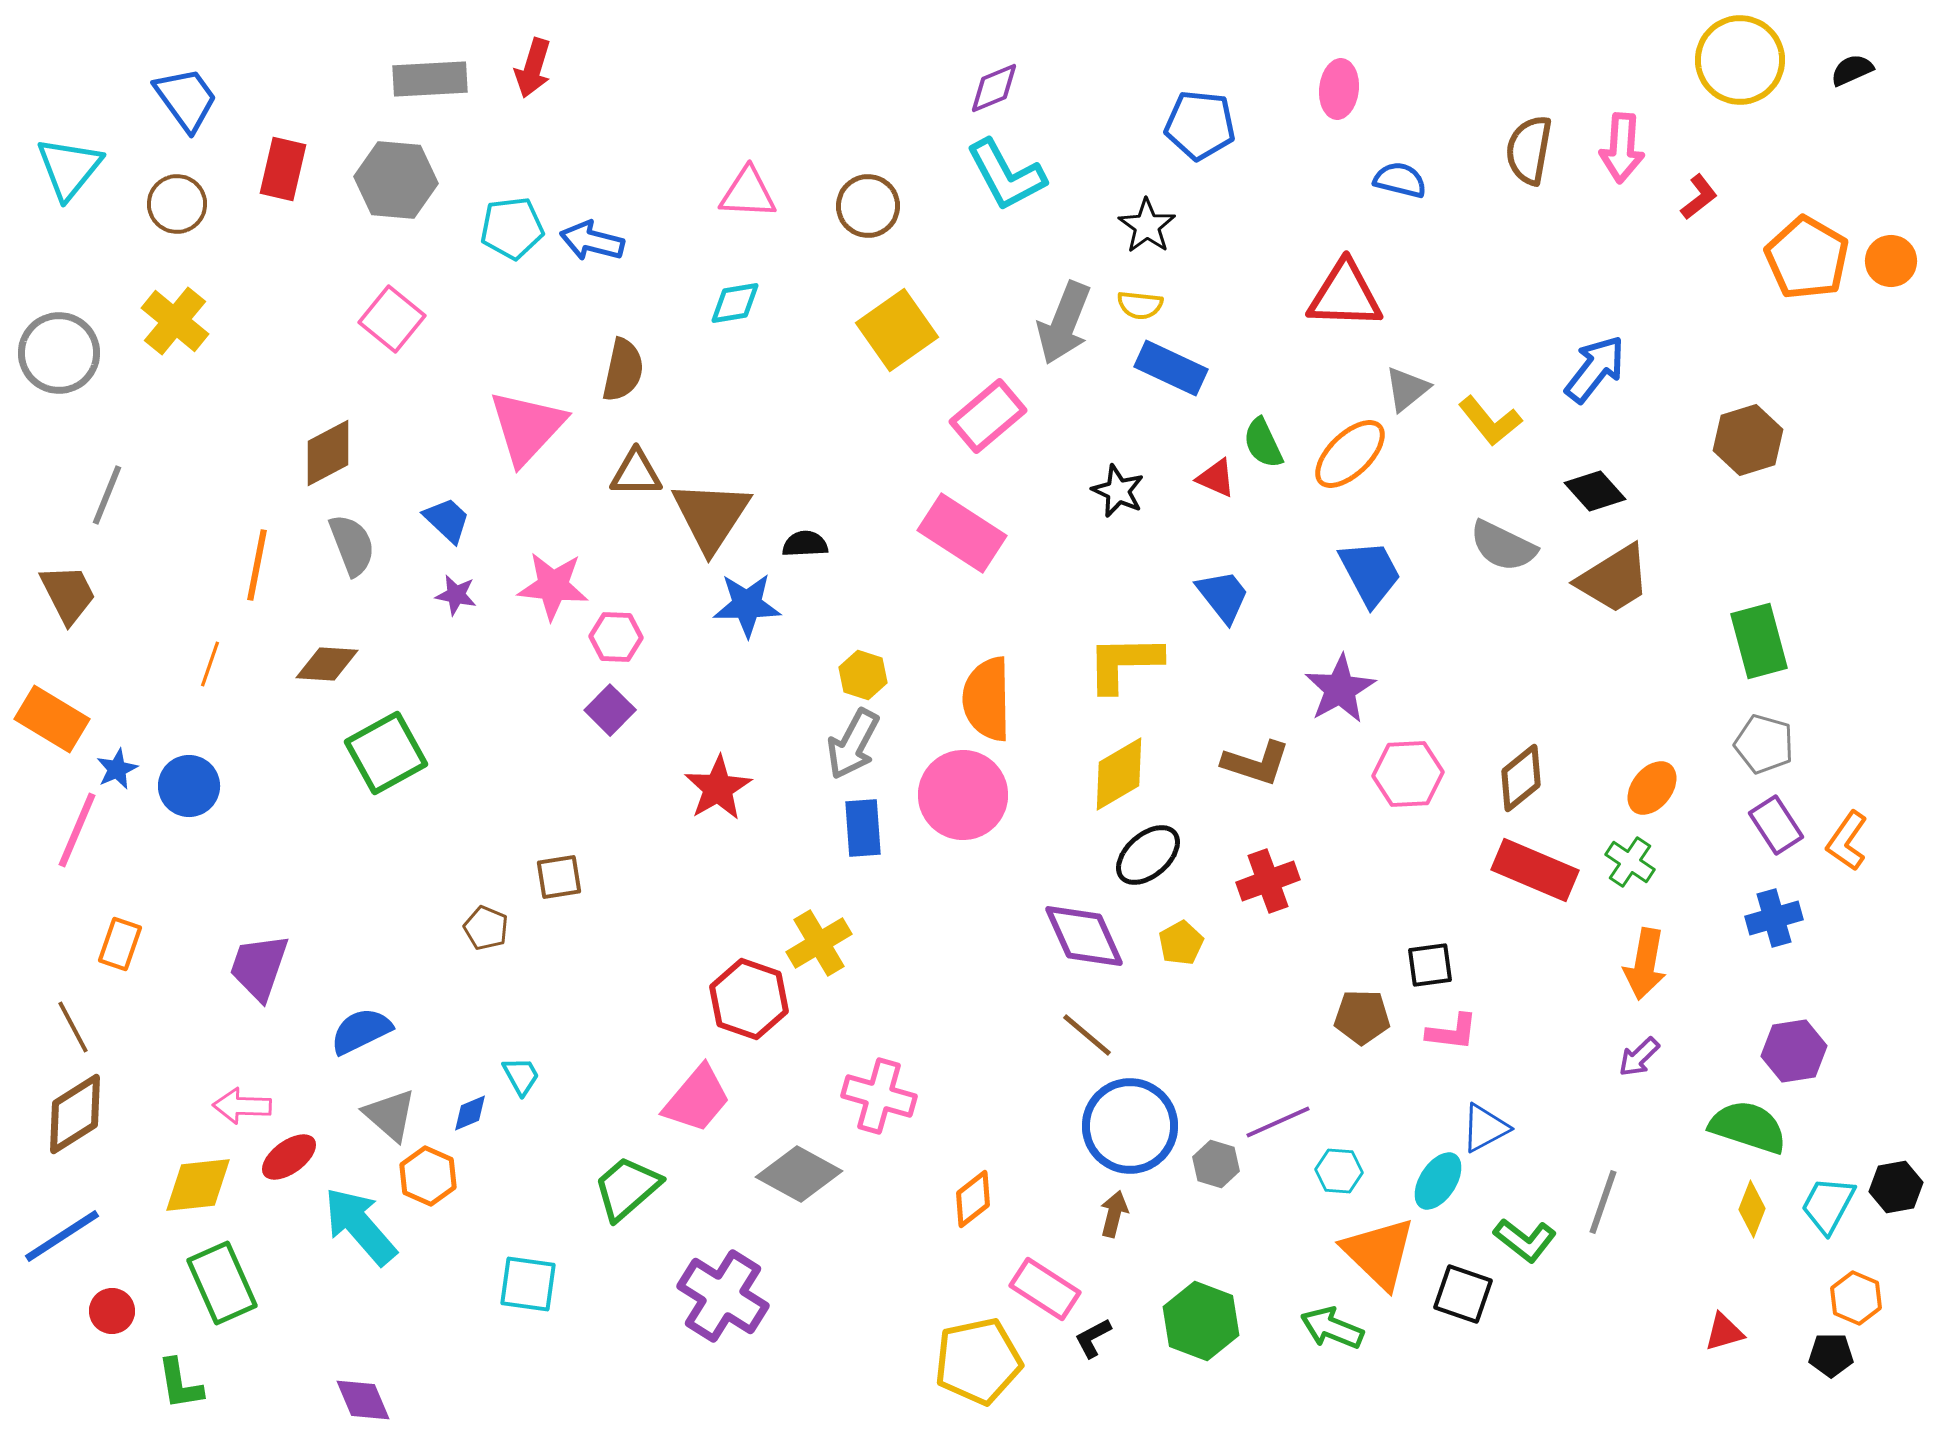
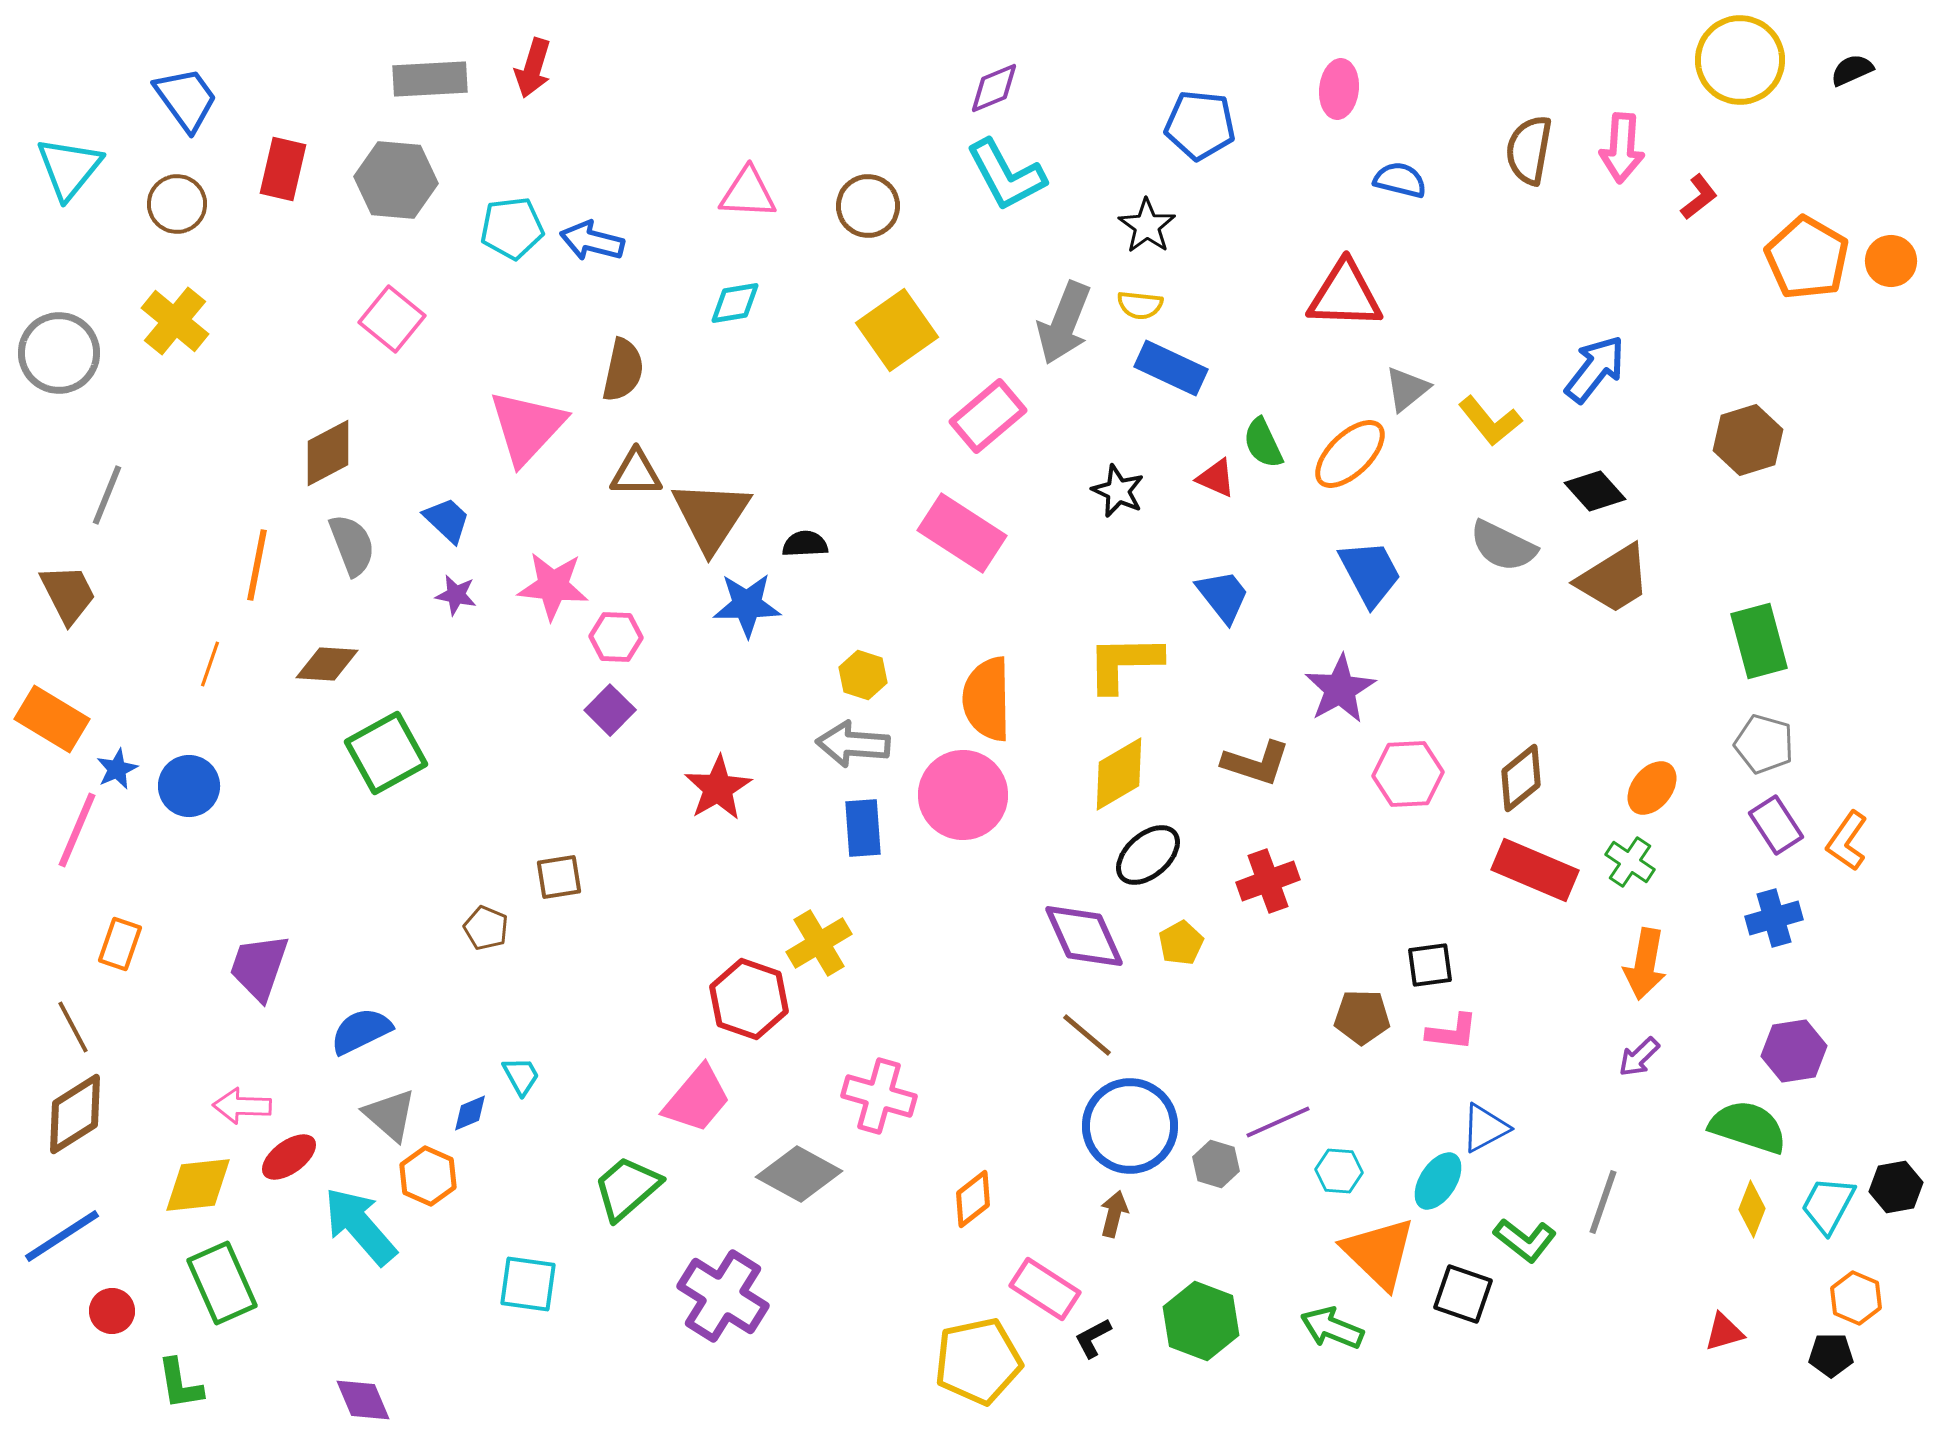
gray arrow at (853, 744): rotated 66 degrees clockwise
